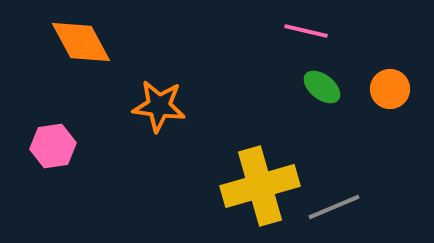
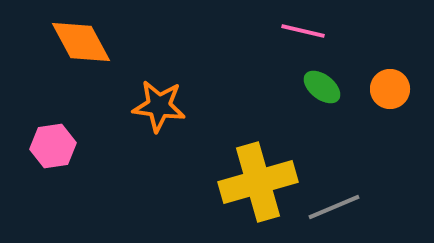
pink line: moved 3 px left
yellow cross: moved 2 px left, 4 px up
